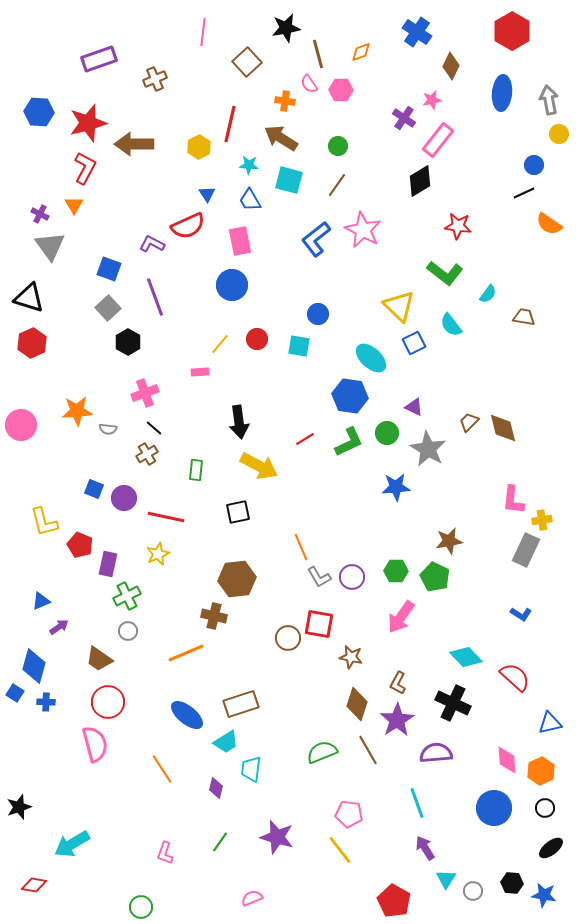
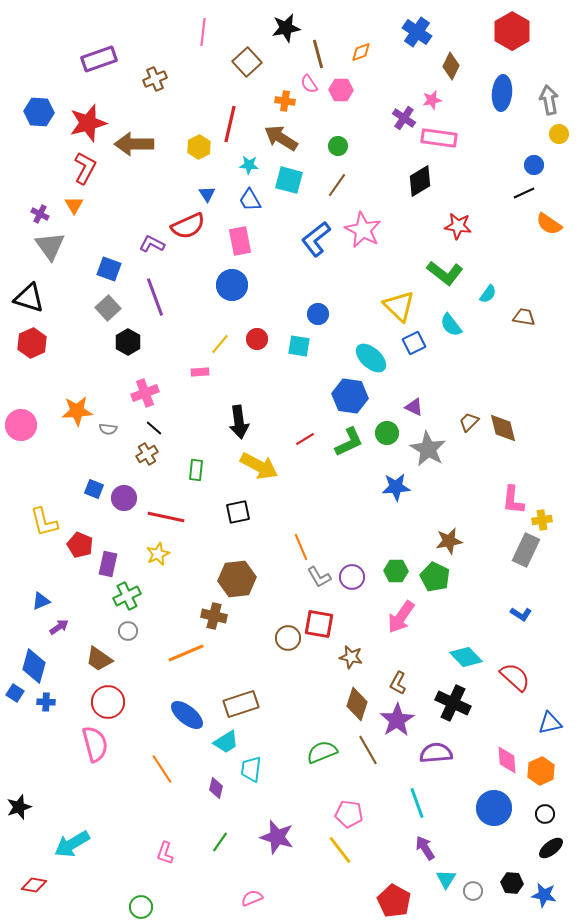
pink rectangle at (438, 140): moved 1 px right, 2 px up; rotated 60 degrees clockwise
black circle at (545, 808): moved 6 px down
